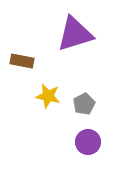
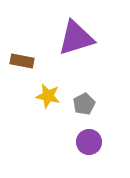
purple triangle: moved 1 px right, 4 px down
purple circle: moved 1 px right
